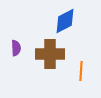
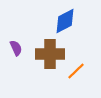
purple semicircle: rotated 21 degrees counterclockwise
orange line: moved 5 px left; rotated 42 degrees clockwise
